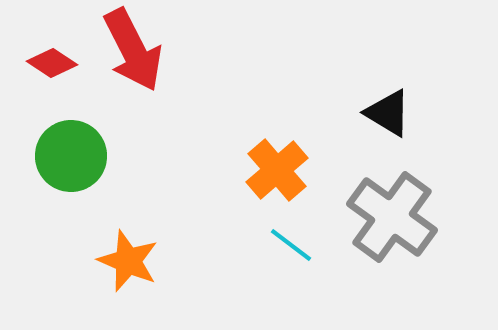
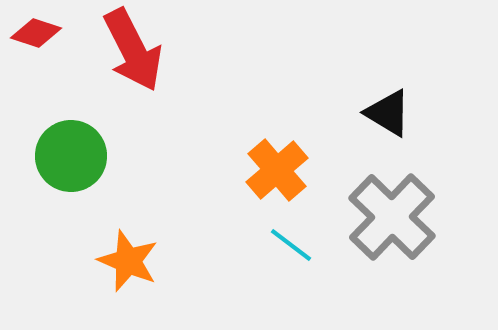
red diamond: moved 16 px left, 30 px up; rotated 15 degrees counterclockwise
gray cross: rotated 8 degrees clockwise
